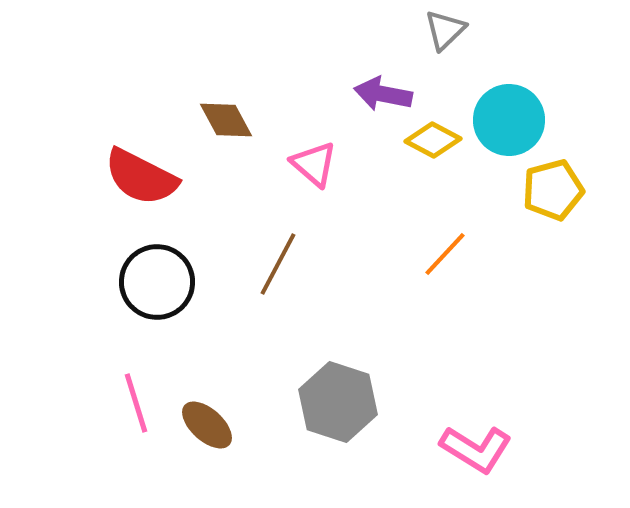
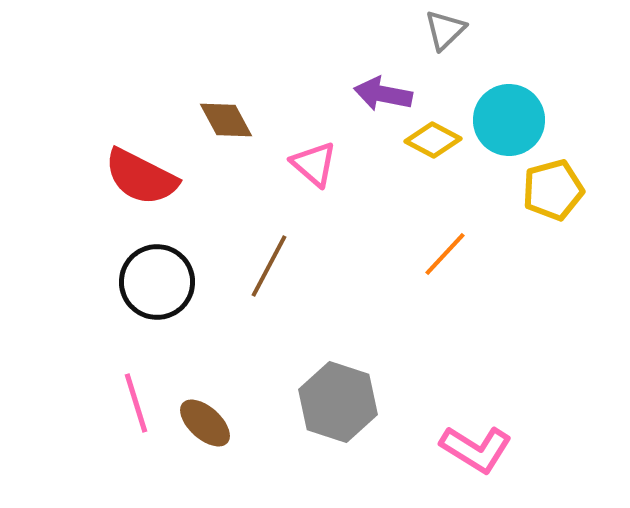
brown line: moved 9 px left, 2 px down
brown ellipse: moved 2 px left, 2 px up
